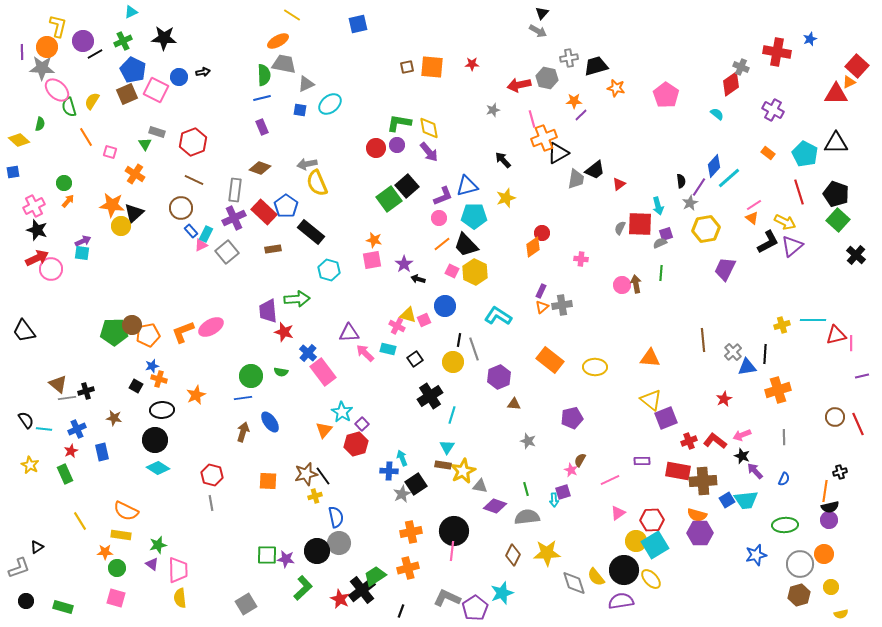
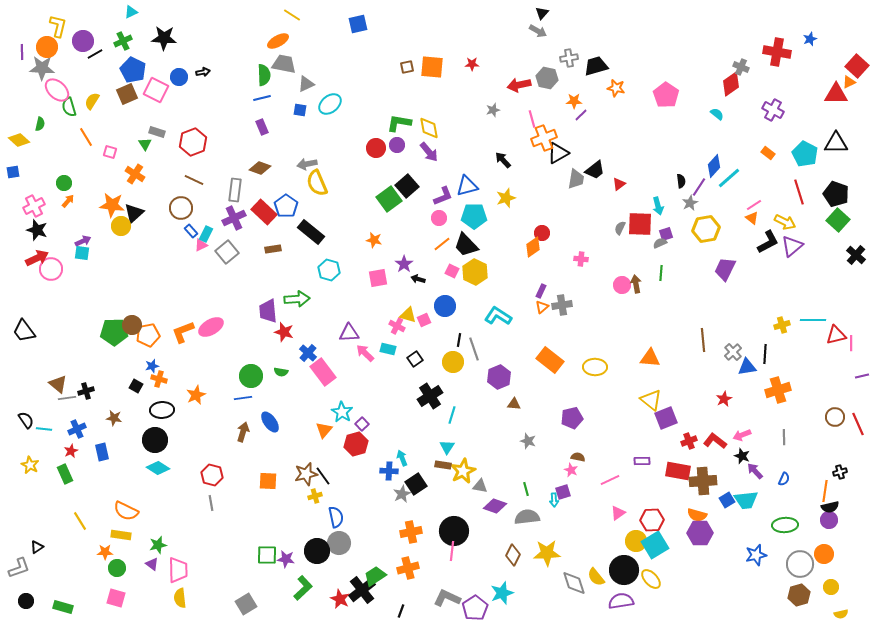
pink square at (372, 260): moved 6 px right, 18 px down
brown semicircle at (580, 460): moved 2 px left, 3 px up; rotated 72 degrees clockwise
